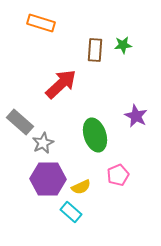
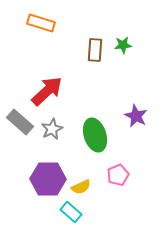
red arrow: moved 14 px left, 7 px down
gray star: moved 9 px right, 14 px up
